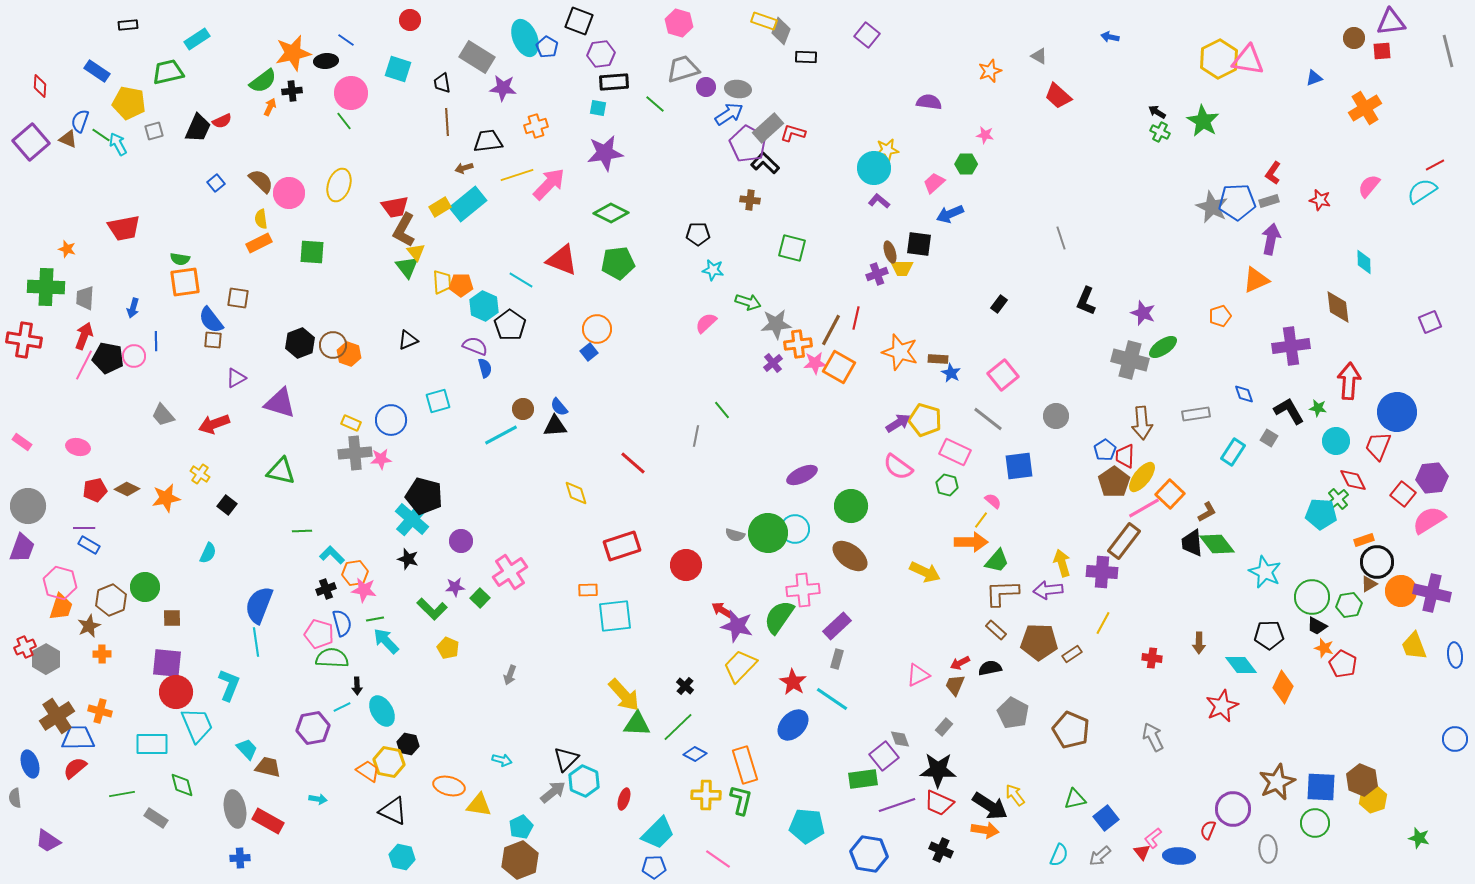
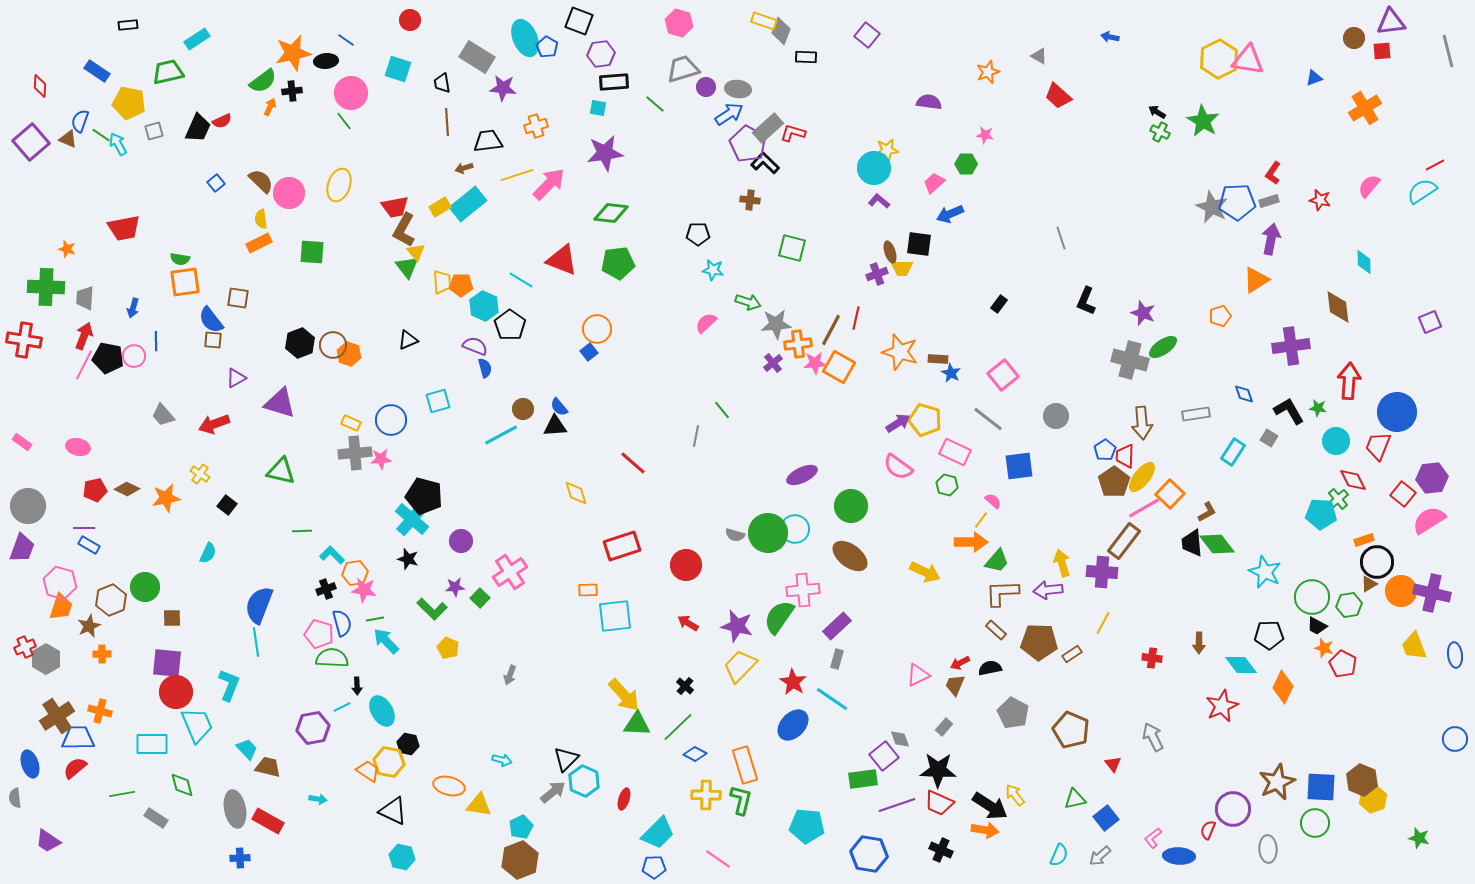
orange star at (990, 71): moved 2 px left, 1 px down
green diamond at (611, 213): rotated 20 degrees counterclockwise
orange triangle at (1256, 280): rotated 8 degrees counterclockwise
red arrow at (722, 610): moved 34 px left, 13 px down
red triangle at (1142, 852): moved 29 px left, 88 px up
